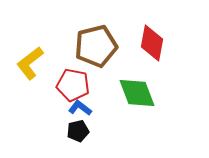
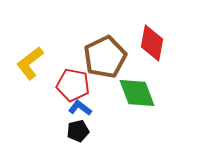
brown pentagon: moved 9 px right, 11 px down; rotated 12 degrees counterclockwise
